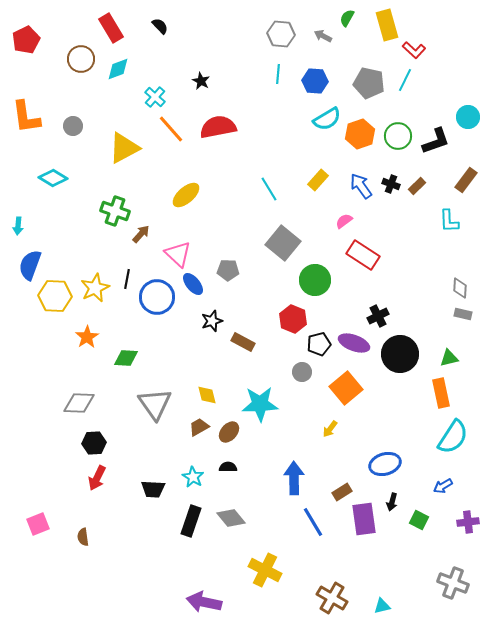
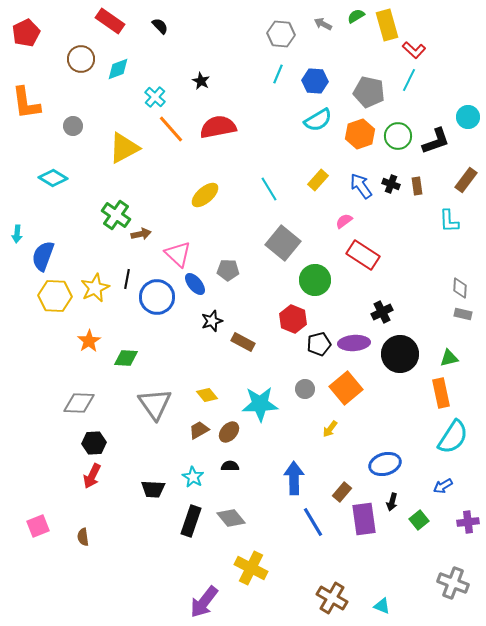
green semicircle at (347, 18): moved 9 px right, 2 px up; rotated 30 degrees clockwise
red rectangle at (111, 28): moved 1 px left, 7 px up; rotated 24 degrees counterclockwise
gray arrow at (323, 36): moved 12 px up
red pentagon at (26, 40): moved 7 px up
cyan line at (278, 74): rotated 18 degrees clockwise
cyan line at (405, 80): moved 4 px right
gray pentagon at (369, 83): moved 9 px down
orange L-shape at (26, 117): moved 14 px up
cyan semicircle at (327, 119): moved 9 px left, 1 px down
brown rectangle at (417, 186): rotated 54 degrees counterclockwise
yellow ellipse at (186, 195): moved 19 px right
green cross at (115, 211): moved 1 px right, 4 px down; rotated 16 degrees clockwise
cyan arrow at (18, 226): moved 1 px left, 8 px down
brown arrow at (141, 234): rotated 36 degrees clockwise
blue semicircle at (30, 265): moved 13 px right, 9 px up
blue ellipse at (193, 284): moved 2 px right
black cross at (378, 316): moved 4 px right, 4 px up
orange star at (87, 337): moved 2 px right, 4 px down
purple ellipse at (354, 343): rotated 24 degrees counterclockwise
gray circle at (302, 372): moved 3 px right, 17 px down
yellow diamond at (207, 395): rotated 25 degrees counterclockwise
brown trapezoid at (199, 427): moved 3 px down
black semicircle at (228, 467): moved 2 px right, 1 px up
red arrow at (97, 478): moved 5 px left, 2 px up
brown rectangle at (342, 492): rotated 18 degrees counterclockwise
green square at (419, 520): rotated 24 degrees clockwise
pink square at (38, 524): moved 2 px down
yellow cross at (265, 570): moved 14 px left, 2 px up
purple arrow at (204, 602): rotated 64 degrees counterclockwise
cyan triangle at (382, 606): rotated 36 degrees clockwise
